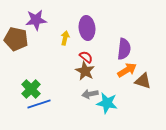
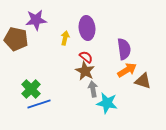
purple semicircle: rotated 15 degrees counterclockwise
gray arrow: moved 3 px right, 5 px up; rotated 91 degrees clockwise
